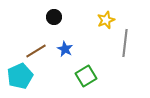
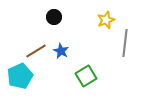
blue star: moved 4 px left, 2 px down
